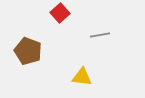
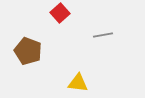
gray line: moved 3 px right
yellow triangle: moved 4 px left, 6 px down
